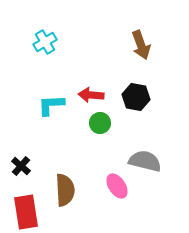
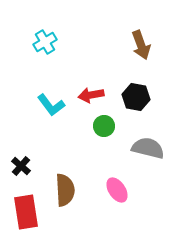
red arrow: rotated 15 degrees counterclockwise
cyan L-shape: rotated 124 degrees counterclockwise
green circle: moved 4 px right, 3 px down
gray semicircle: moved 3 px right, 13 px up
pink ellipse: moved 4 px down
